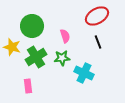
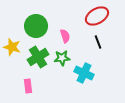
green circle: moved 4 px right
green cross: moved 2 px right
